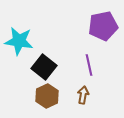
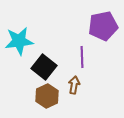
cyan star: rotated 16 degrees counterclockwise
purple line: moved 7 px left, 8 px up; rotated 10 degrees clockwise
brown arrow: moved 9 px left, 10 px up
